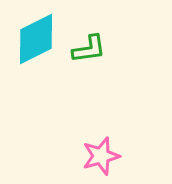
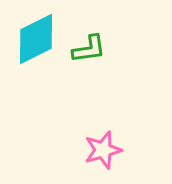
pink star: moved 2 px right, 6 px up
